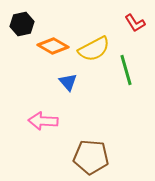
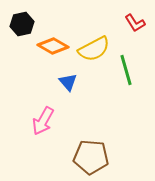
pink arrow: rotated 64 degrees counterclockwise
